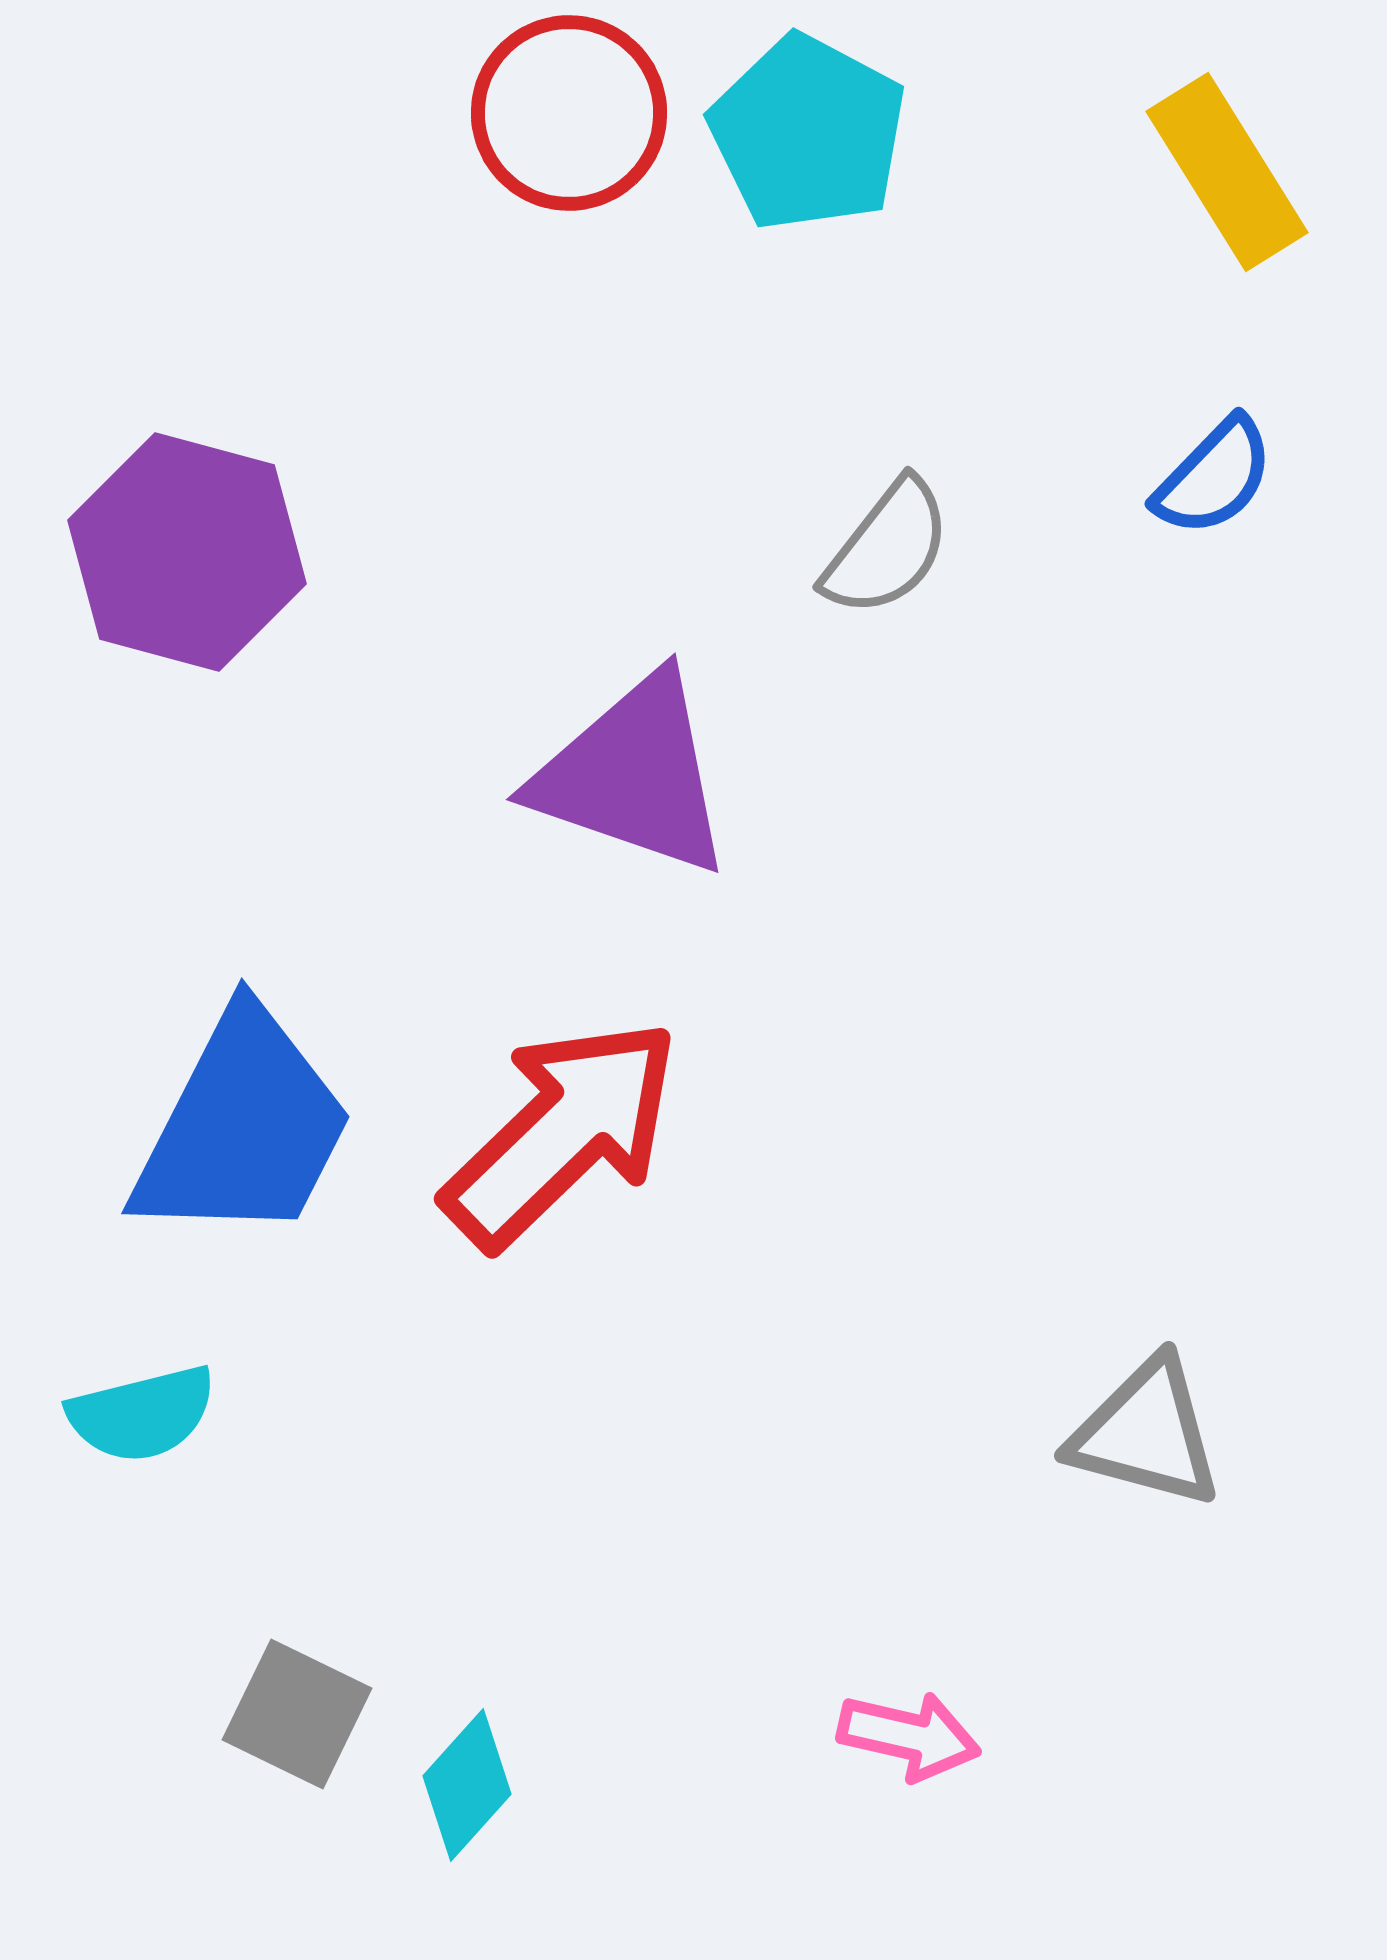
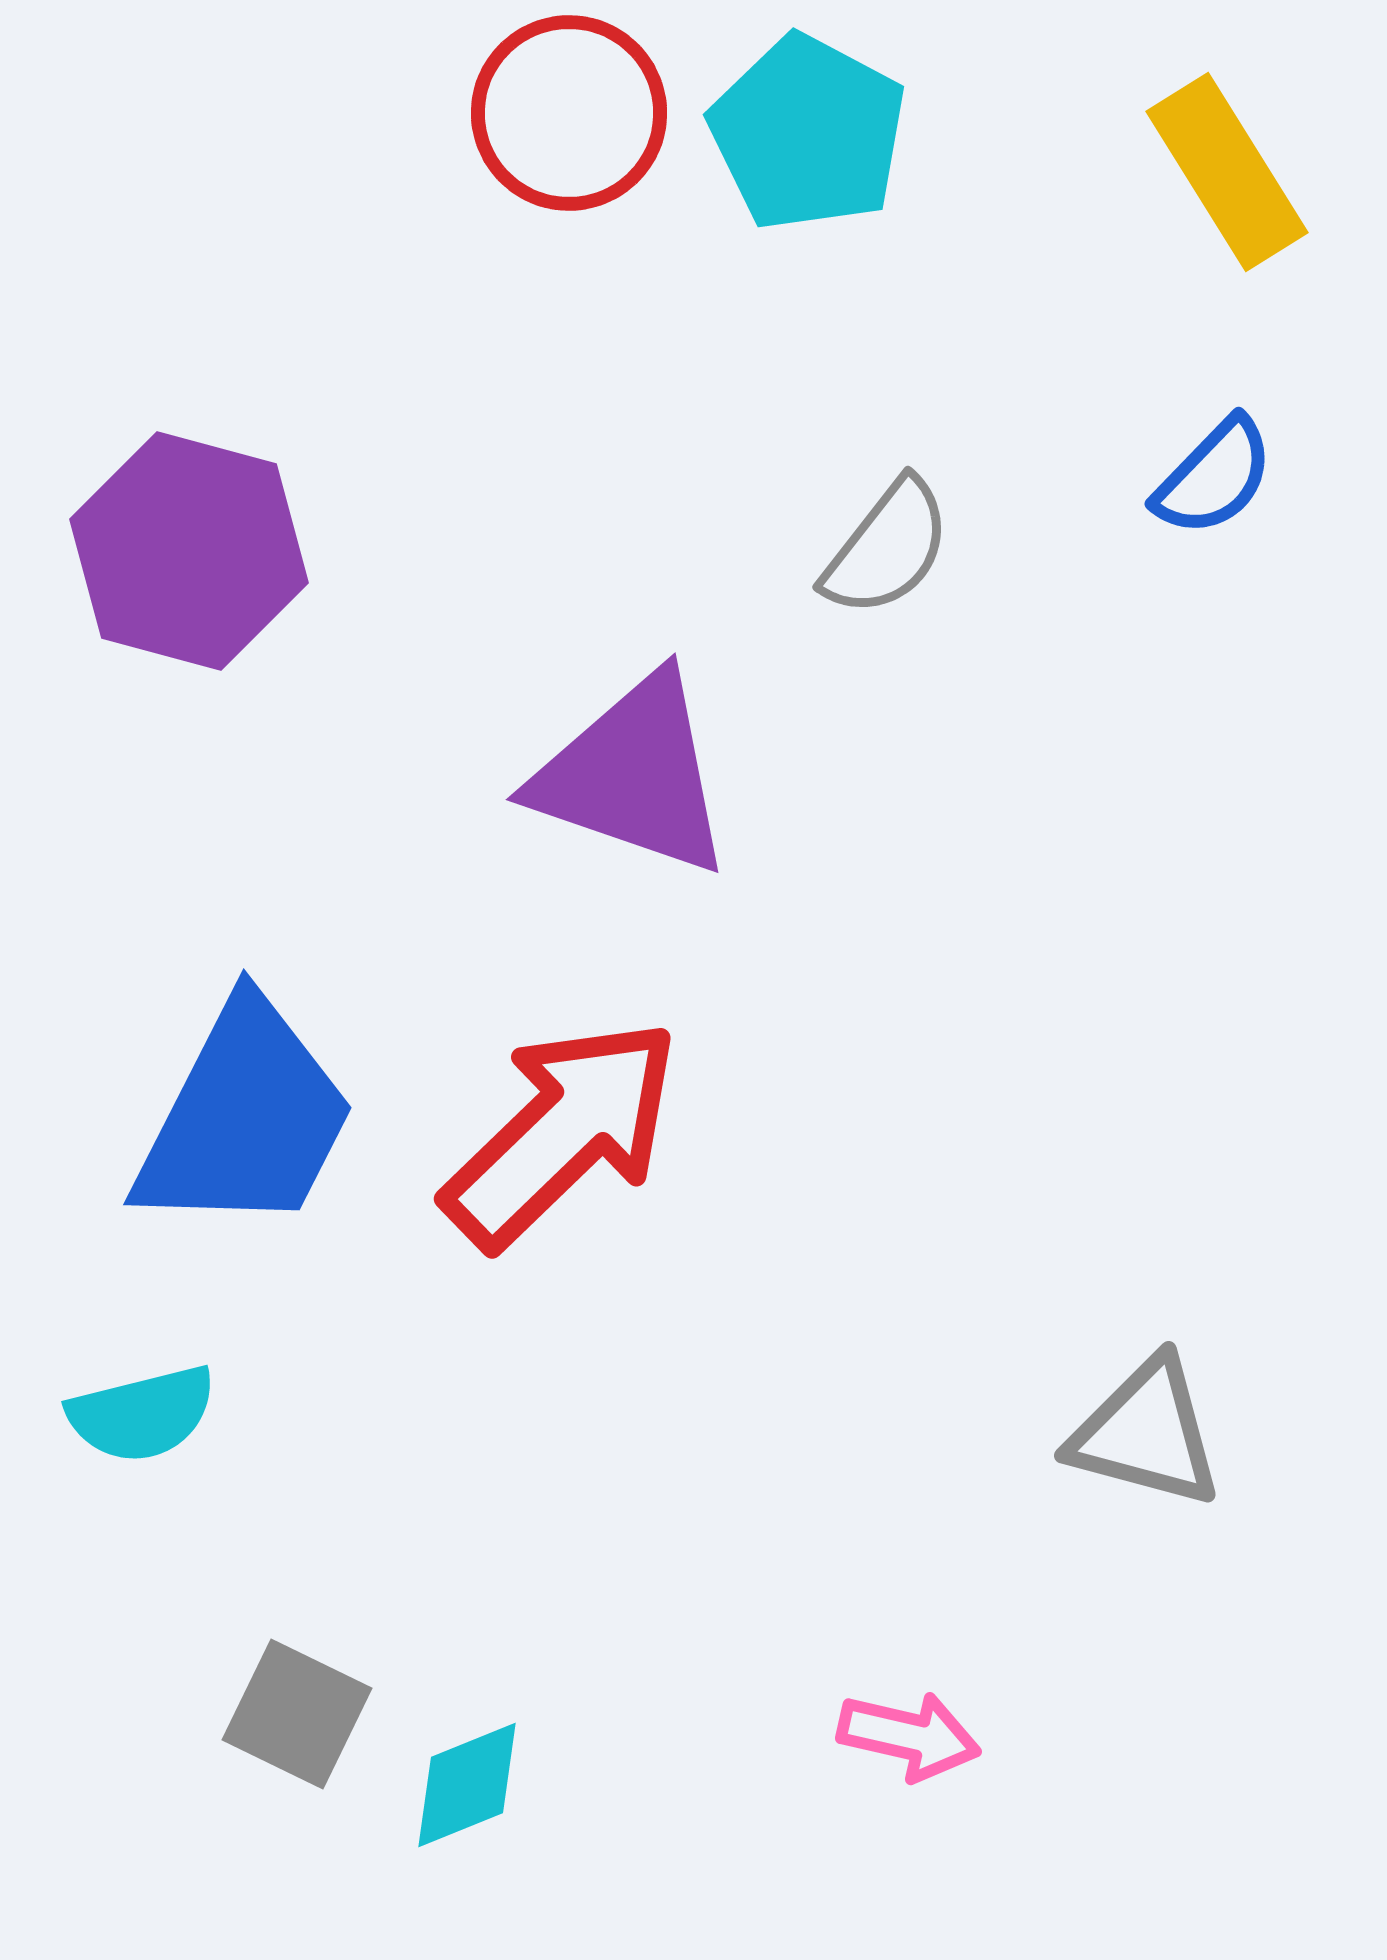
purple hexagon: moved 2 px right, 1 px up
blue trapezoid: moved 2 px right, 9 px up
cyan diamond: rotated 26 degrees clockwise
